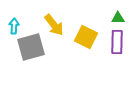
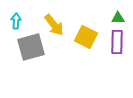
cyan arrow: moved 2 px right, 5 px up
